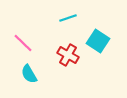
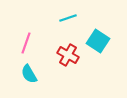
pink line: moved 3 px right; rotated 65 degrees clockwise
